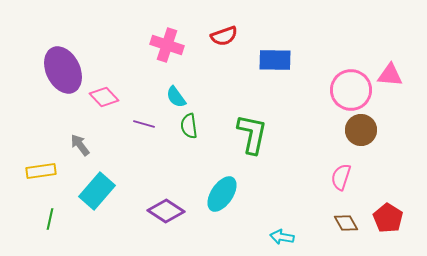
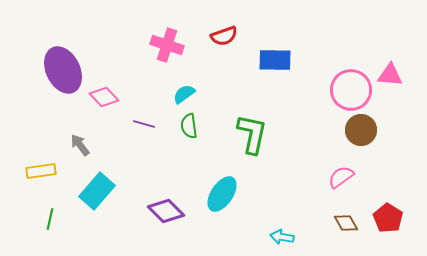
cyan semicircle: moved 8 px right, 3 px up; rotated 90 degrees clockwise
pink semicircle: rotated 36 degrees clockwise
purple diamond: rotated 12 degrees clockwise
